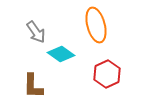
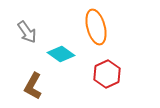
orange ellipse: moved 2 px down
gray arrow: moved 9 px left
brown L-shape: rotated 28 degrees clockwise
